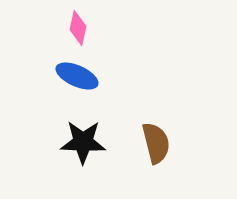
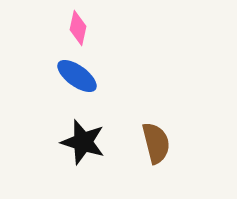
blue ellipse: rotated 12 degrees clockwise
black star: rotated 15 degrees clockwise
